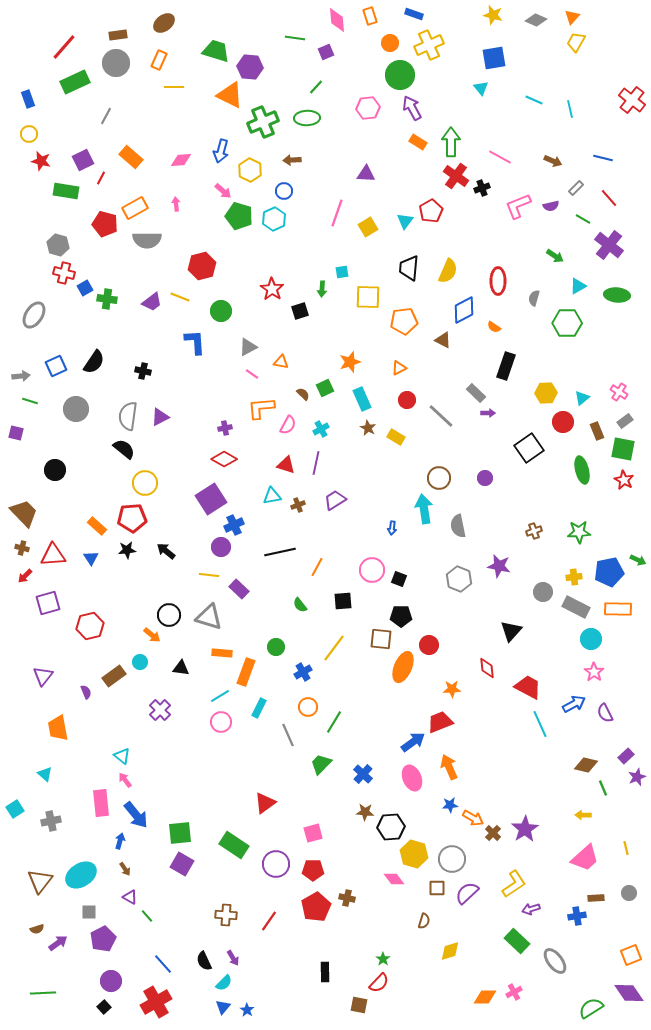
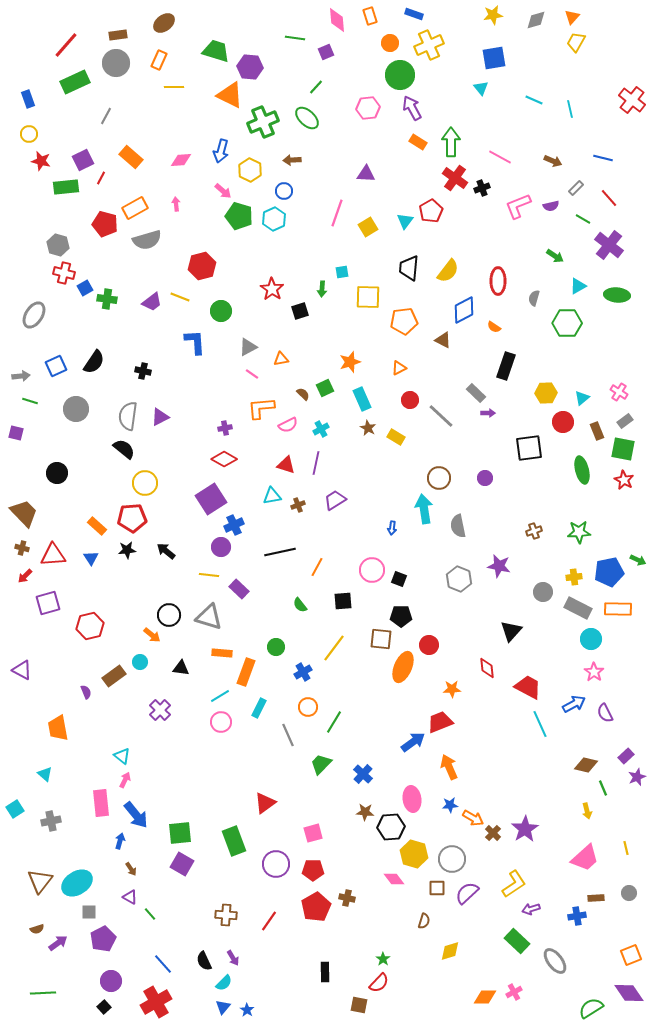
yellow star at (493, 15): rotated 24 degrees counterclockwise
gray diamond at (536, 20): rotated 40 degrees counterclockwise
red line at (64, 47): moved 2 px right, 2 px up
green ellipse at (307, 118): rotated 45 degrees clockwise
red cross at (456, 176): moved 1 px left, 2 px down
green rectangle at (66, 191): moved 4 px up; rotated 15 degrees counterclockwise
gray semicircle at (147, 240): rotated 16 degrees counterclockwise
yellow semicircle at (448, 271): rotated 15 degrees clockwise
orange triangle at (281, 362): moved 3 px up; rotated 21 degrees counterclockwise
red circle at (407, 400): moved 3 px right
pink semicircle at (288, 425): rotated 36 degrees clockwise
black square at (529, 448): rotated 28 degrees clockwise
black circle at (55, 470): moved 2 px right, 3 px down
gray rectangle at (576, 607): moved 2 px right, 1 px down
purple triangle at (43, 676): moved 21 px left, 6 px up; rotated 40 degrees counterclockwise
pink ellipse at (412, 778): moved 21 px down; rotated 15 degrees clockwise
pink arrow at (125, 780): rotated 63 degrees clockwise
yellow arrow at (583, 815): moved 4 px right, 4 px up; rotated 105 degrees counterclockwise
green rectangle at (234, 845): moved 4 px up; rotated 36 degrees clockwise
brown arrow at (125, 869): moved 6 px right
cyan ellipse at (81, 875): moved 4 px left, 8 px down
green line at (147, 916): moved 3 px right, 2 px up
